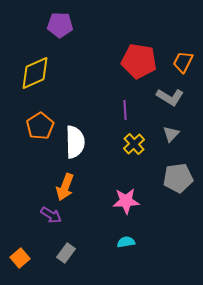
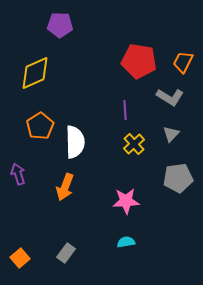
purple arrow: moved 33 px left, 41 px up; rotated 140 degrees counterclockwise
